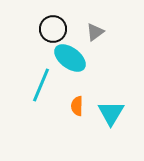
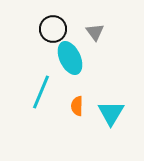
gray triangle: rotated 30 degrees counterclockwise
cyan ellipse: rotated 28 degrees clockwise
cyan line: moved 7 px down
